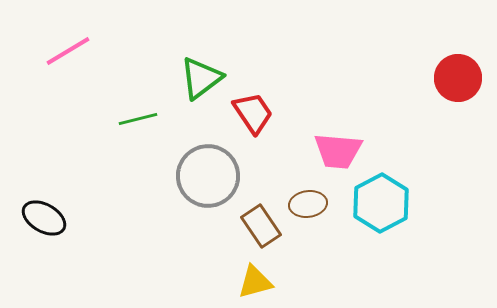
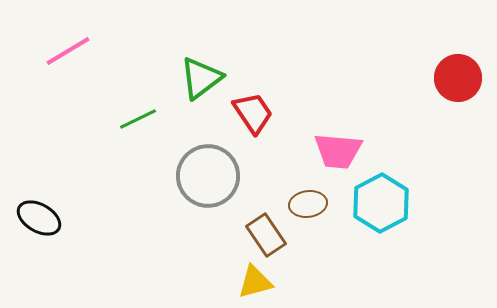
green line: rotated 12 degrees counterclockwise
black ellipse: moved 5 px left
brown rectangle: moved 5 px right, 9 px down
